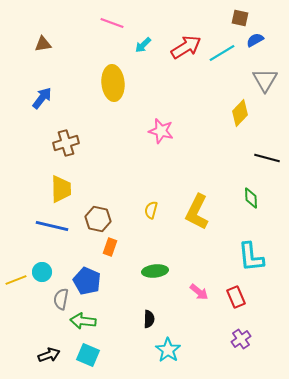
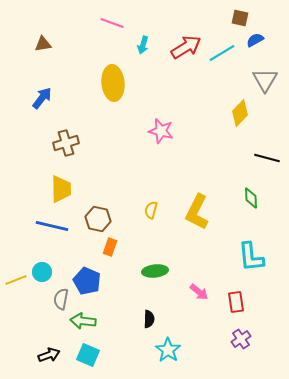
cyan arrow: rotated 30 degrees counterclockwise
red rectangle: moved 5 px down; rotated 15 degrees clockwise
